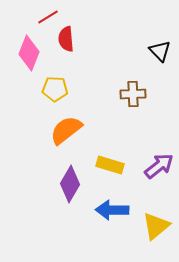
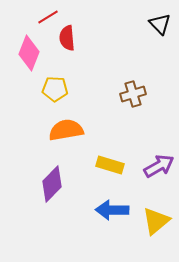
red semicircle: moved 1 px right, 1 px up
black triangle: moved 27 px up
brown cross: rotated 15 degrees counterclockwise
orange semicircle: rotated 28 degrees clockwise
purple arrow: rotated 8 degrees clockwise
purple diamond: moved 18 px left; rotated 15 degrees clockwise
yellow triangle: moved 5 px up
